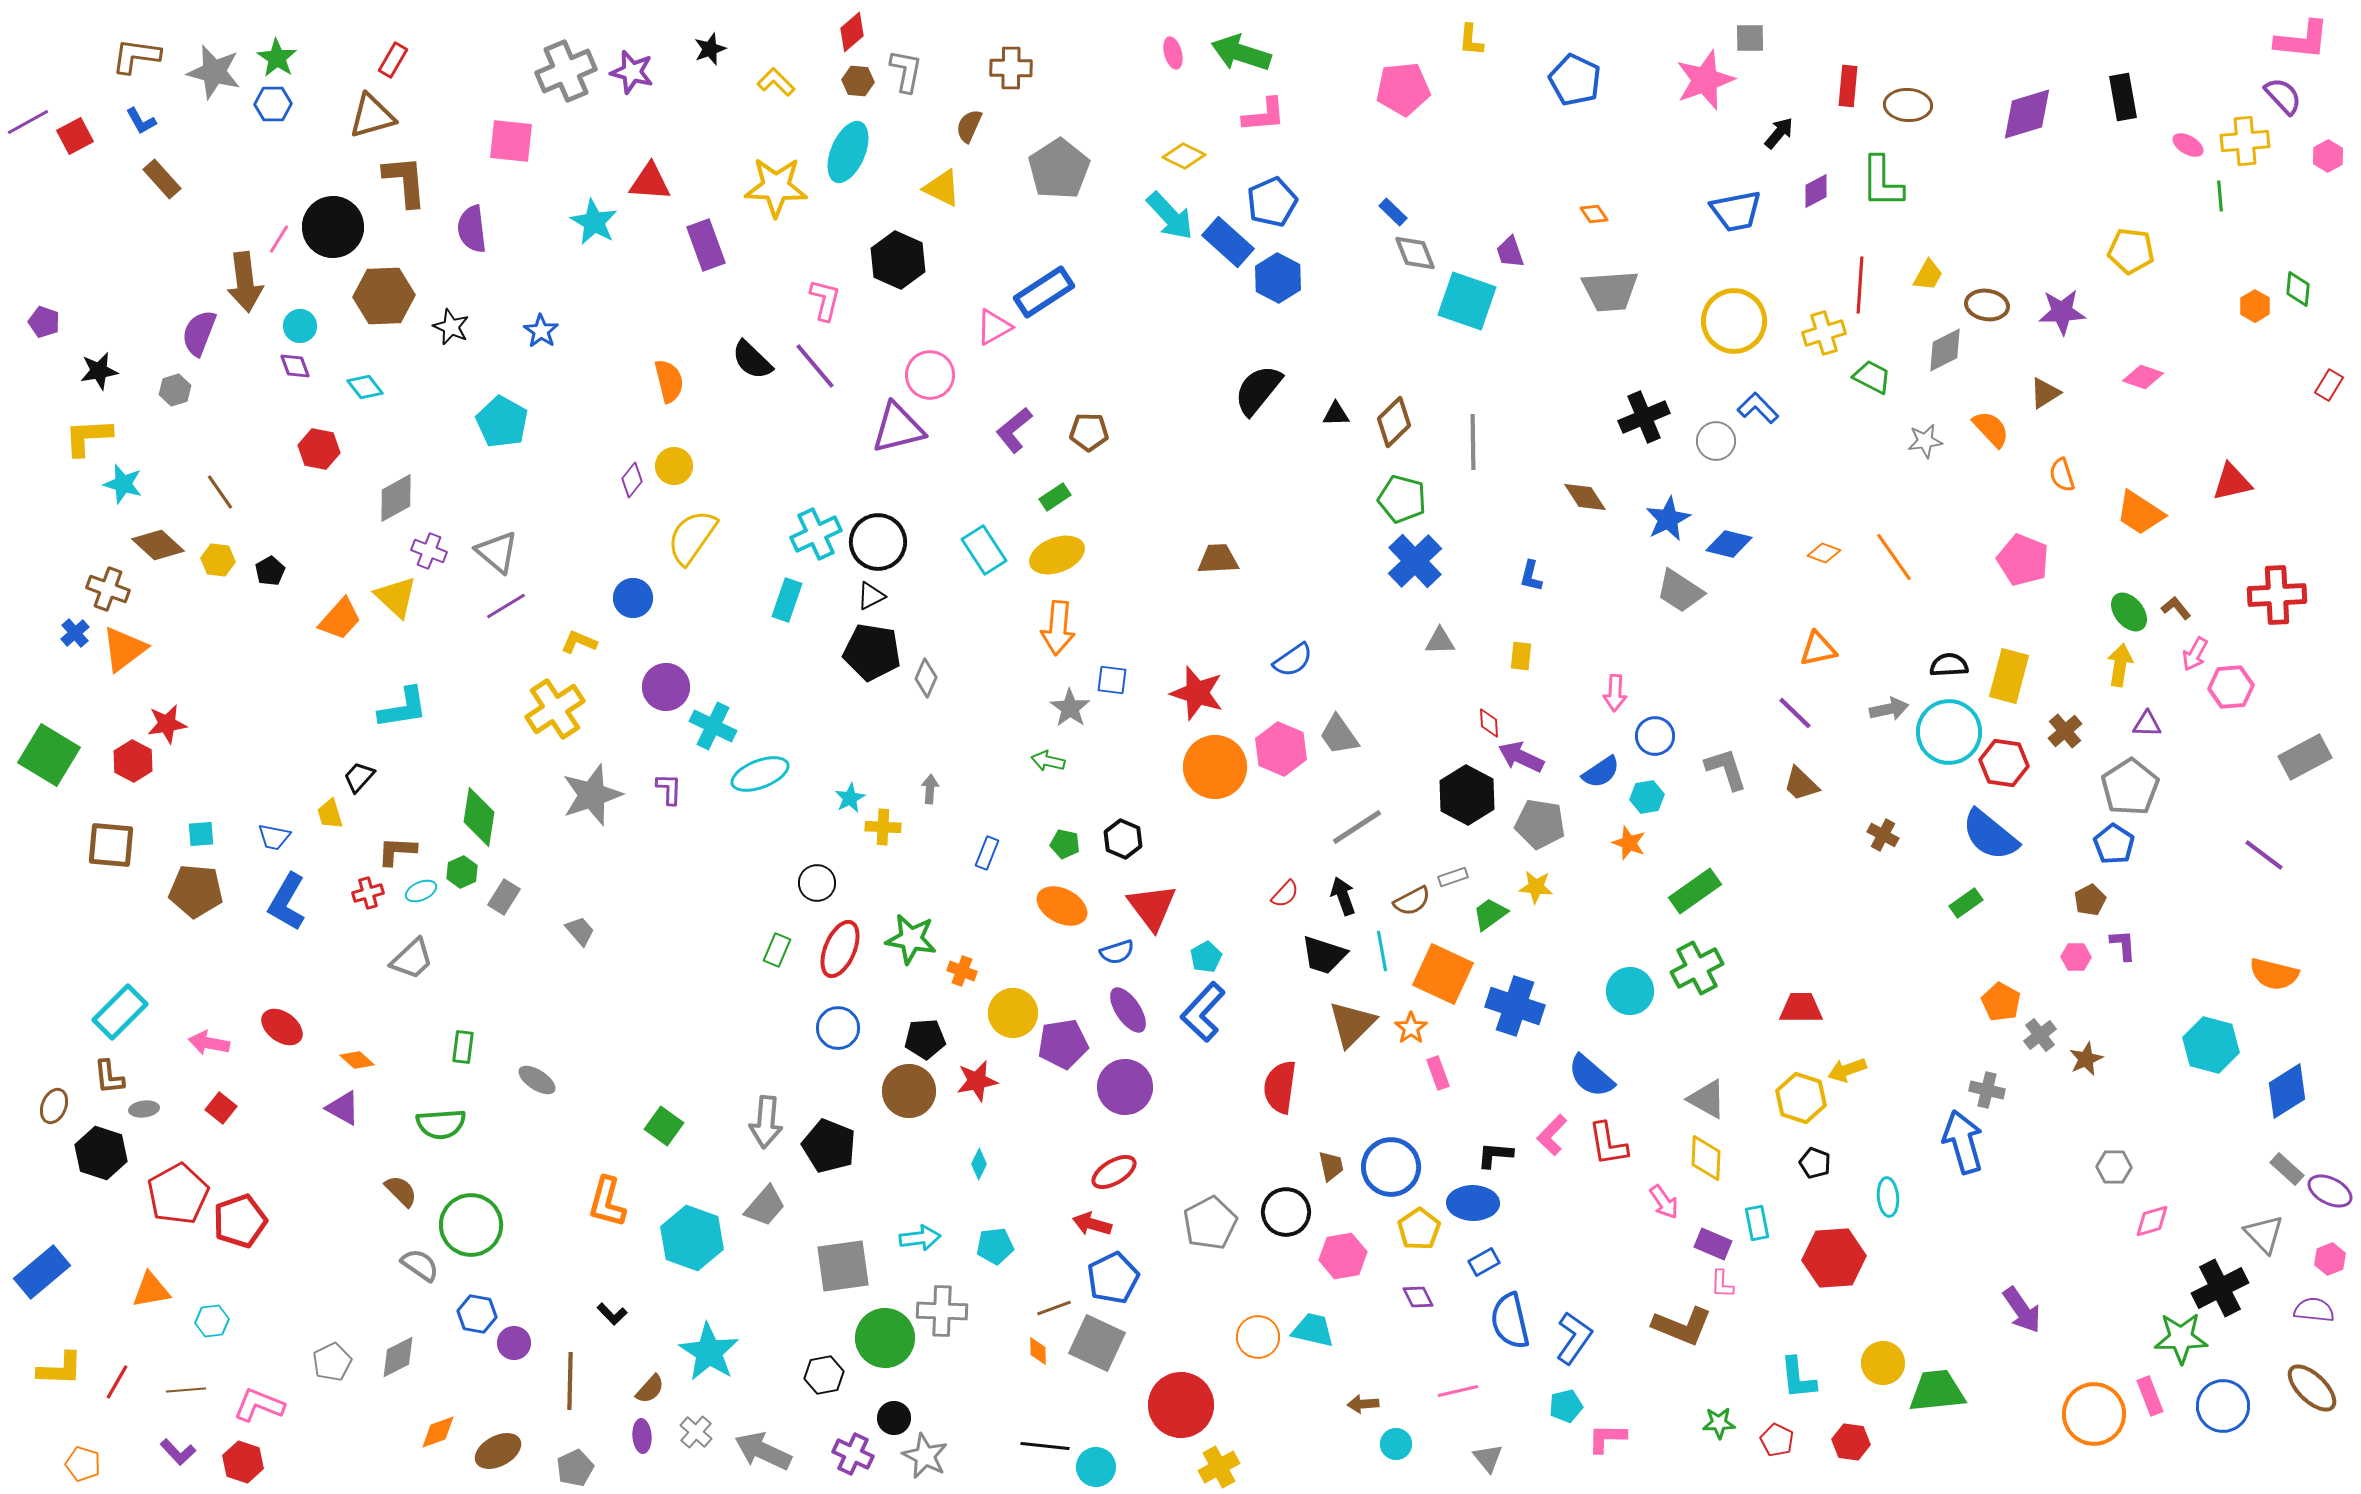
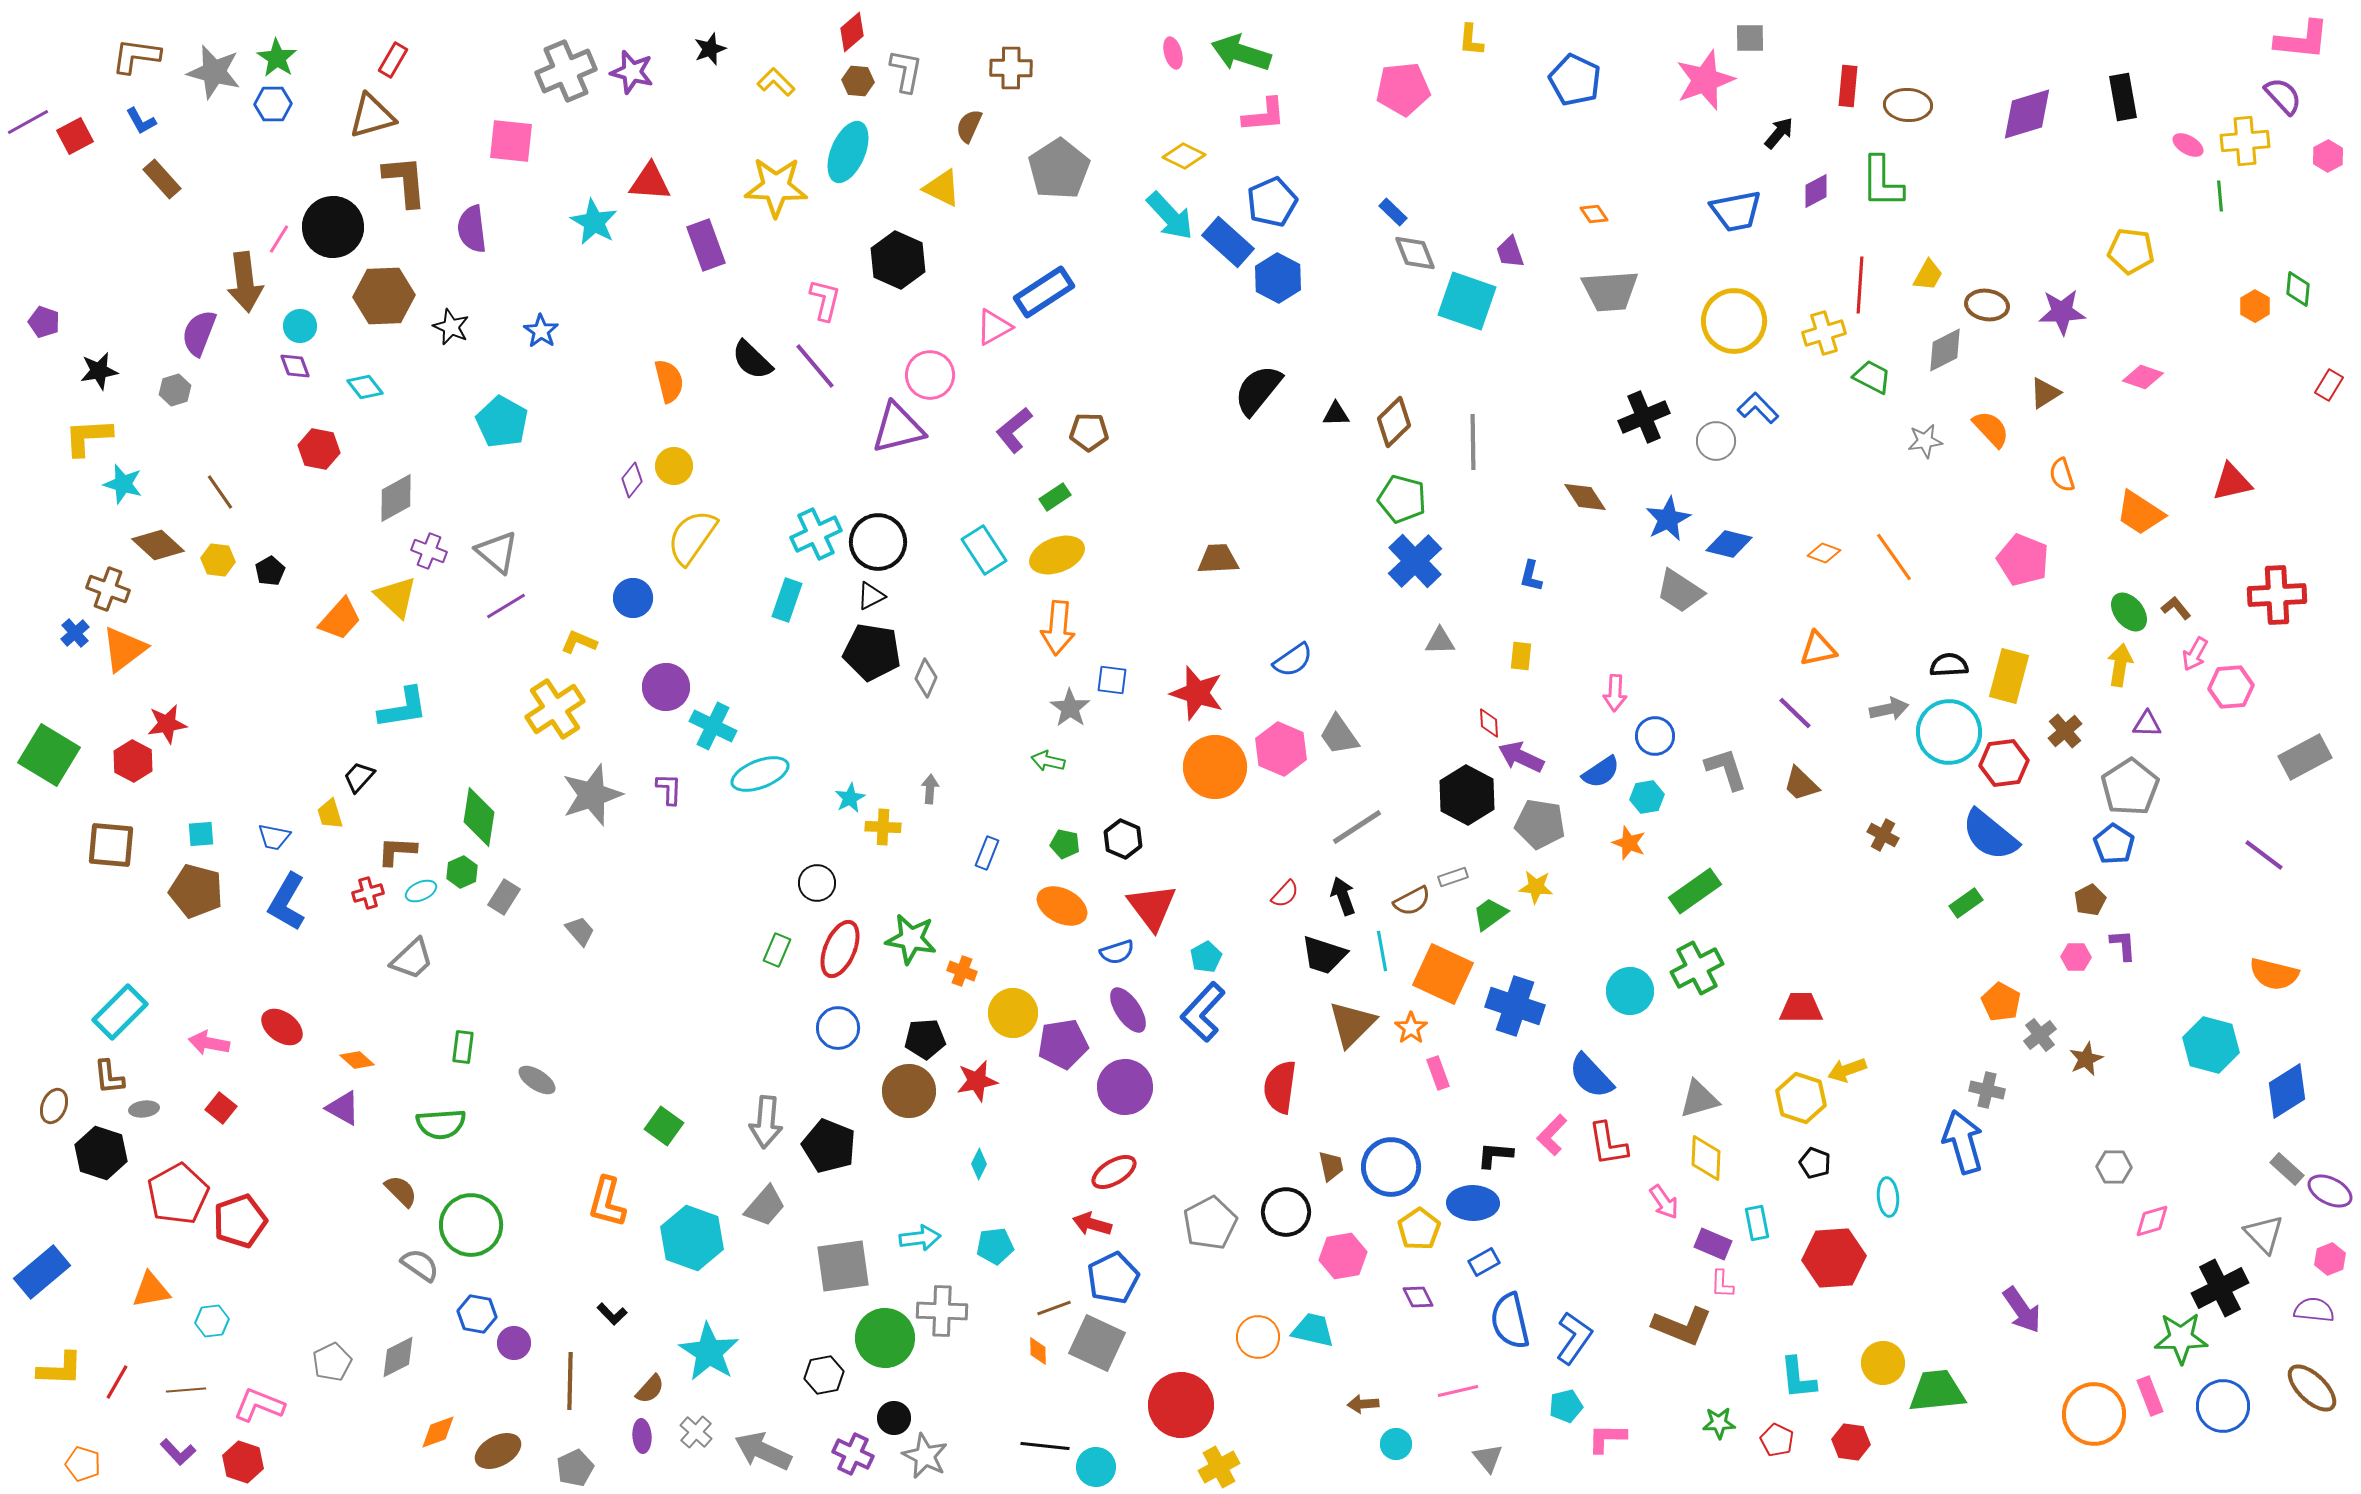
red hexagon at (2004, 763): rotated 15 degrees counterclockwise
brown pentagon at (196, 891): rotated 10 degrees clockwise
blue semicircle at (1591, 1076): rotated 6 degrees clockwise
gray triangle at (1707, 1099): moved 8 px left; rotated 45 degrees counterclockwise
